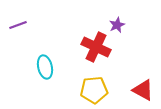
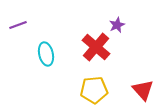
red cross: rotated 16 degrees clockwise
cyan ellipse: moved 1 px right, 13 px up
red triangle: rotated 20 degrees clockwise
